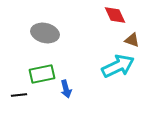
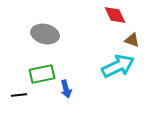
gray ellipse: moved 1 px down
